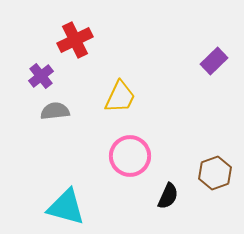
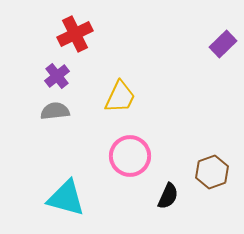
red cross: moved 6 px up
purple rectangle: moved 9 px right, 17 px up
purple cross: moved 16 px right
brown hexagon: moved 3 px left, 1 px up
cyan triangle: moved 9 px up
